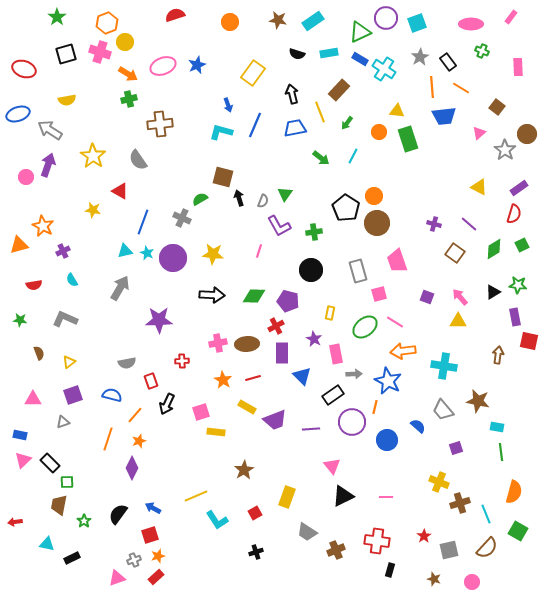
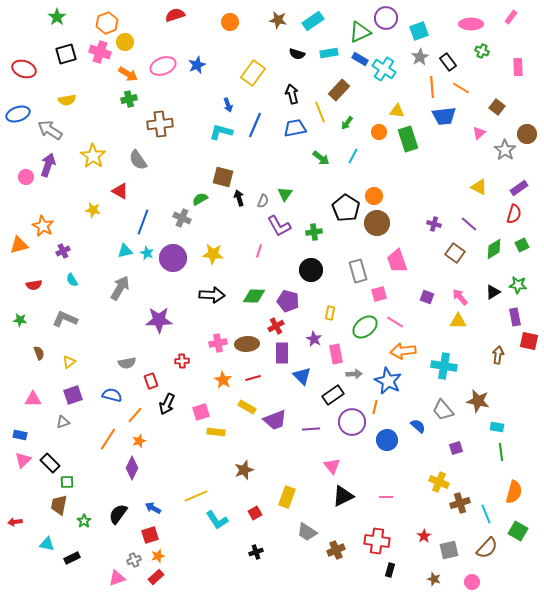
cyan square at (417, 23): moved 2 px right, 8 px down
orange line at (108, 439): rotated 15 degrees clockwise
brown star at (244, 470): rotated 12 degrees clockwise
